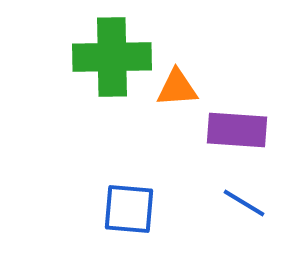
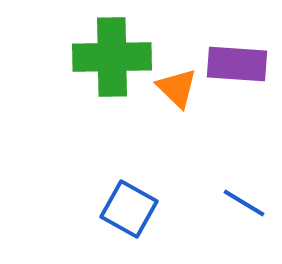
orange triangle: rotated 48 degrees clockwise
purple rectangle: moved 66 px up
blue square: rotated 24 degrees clockwise
